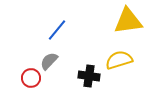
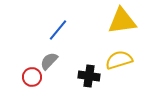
yellow triangle: moved 6 px left
blue line: moved 1 px right
red circle: moved 1 px right, 1 px up
